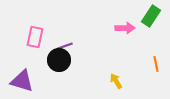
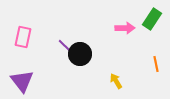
green rectangle: moved 1 px right, 3 px down
pink rectangle: moved 12 px left
purple line: rotated 63 degrees clockwise
black circle: moved 21 px right, 6 px up
purple triangle: rotated 35 degrees clockwise
